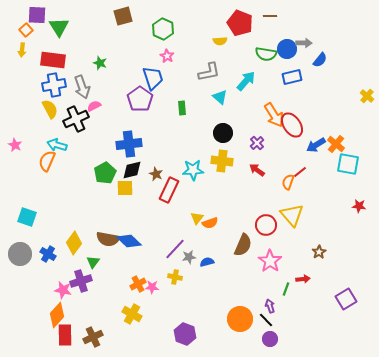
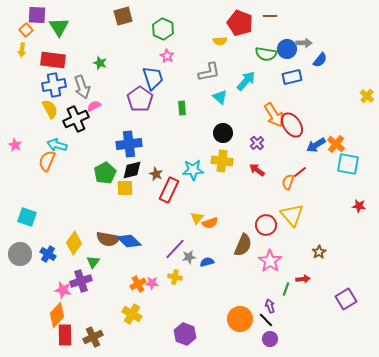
pink star at (152, 287): moved 4 px up
